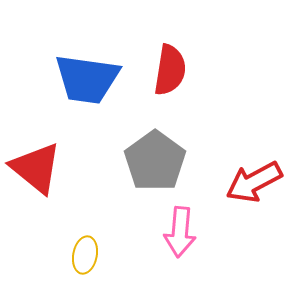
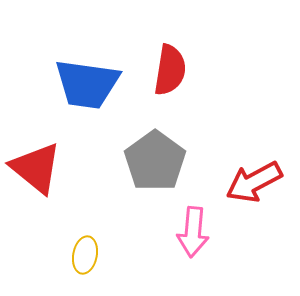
blue trapezoid: moved 5 px down
pink arrow: moved 13 px right
